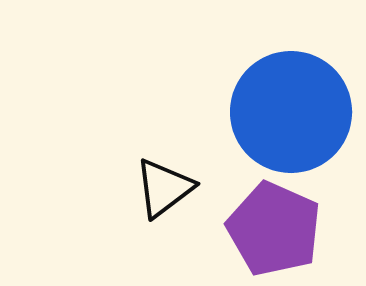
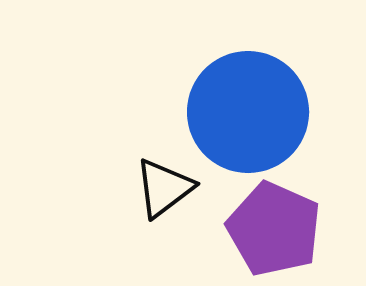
blue circle: moved 43 px left
